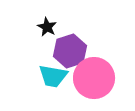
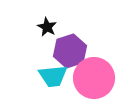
cyan trapezoid: rotated 16 degrees counterclockwise
